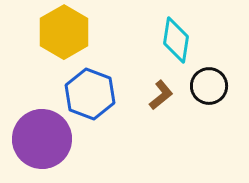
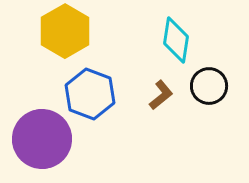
yellow hexagon: moved 1 px right, 1 px up
